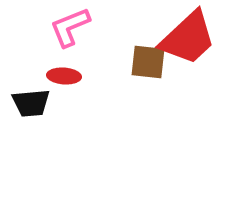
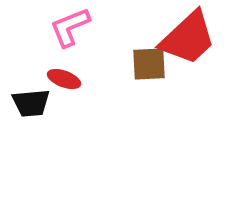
brown square: moved 1 px right, 2 px down; rotated 9 degrees counterclockwise
red ellipse: moved 3 px down; rotated 16 degrees clockwise
